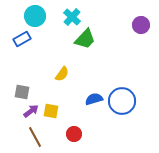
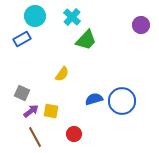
green trapezoid: moved 1 px right, 1 px down
gray square: moved 1 px down; rotated 14 degrees clockwise
